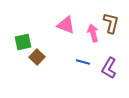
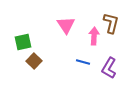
pink triangle: rotated 36 degrees clockwise
pink arrow: moved 1 px right, 3 px down; rotated 18 degrees clockwise
brown square: moved 3 px left, 4 px down
